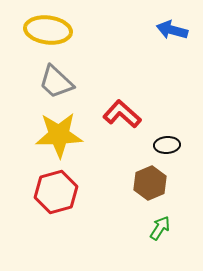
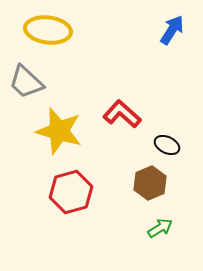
blue arrow: rotated 108 degrees clockwise
gray trapezoid: moved 30 px left
yellow star: moved 4 px up; rotated 18 degrees clockwise
black ellipse: rotated 30 degrees clockwise
red hexagon: moved 15 px right
green arrow: rotated 25 degrees clockwise
